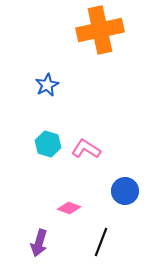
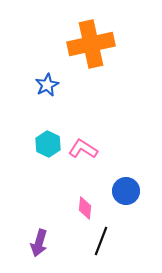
orange cross: moved 9 px left, 14 px down
cyan hexagon: rotated 10 degrees clockwise
pink L-shape: moved 3 px left
blue circle: moved 1 px right
pink diamond: moved 16 px right; rotated 75 degrees clockwise
black line: moved 1 px up
